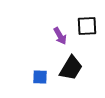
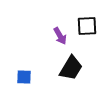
blue square: moved 16 px left
